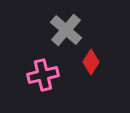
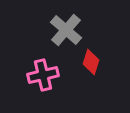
red diamond: rotated 15 degrees counterclockwise
